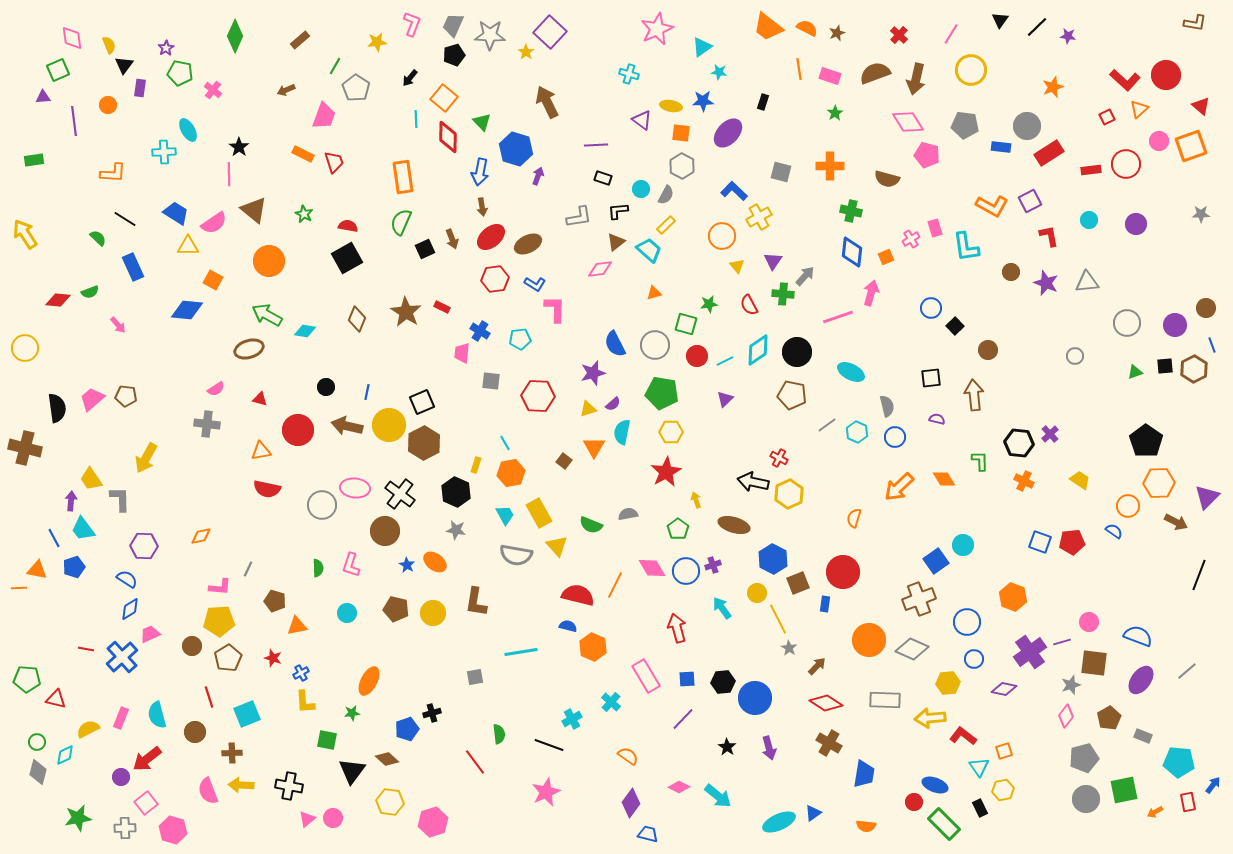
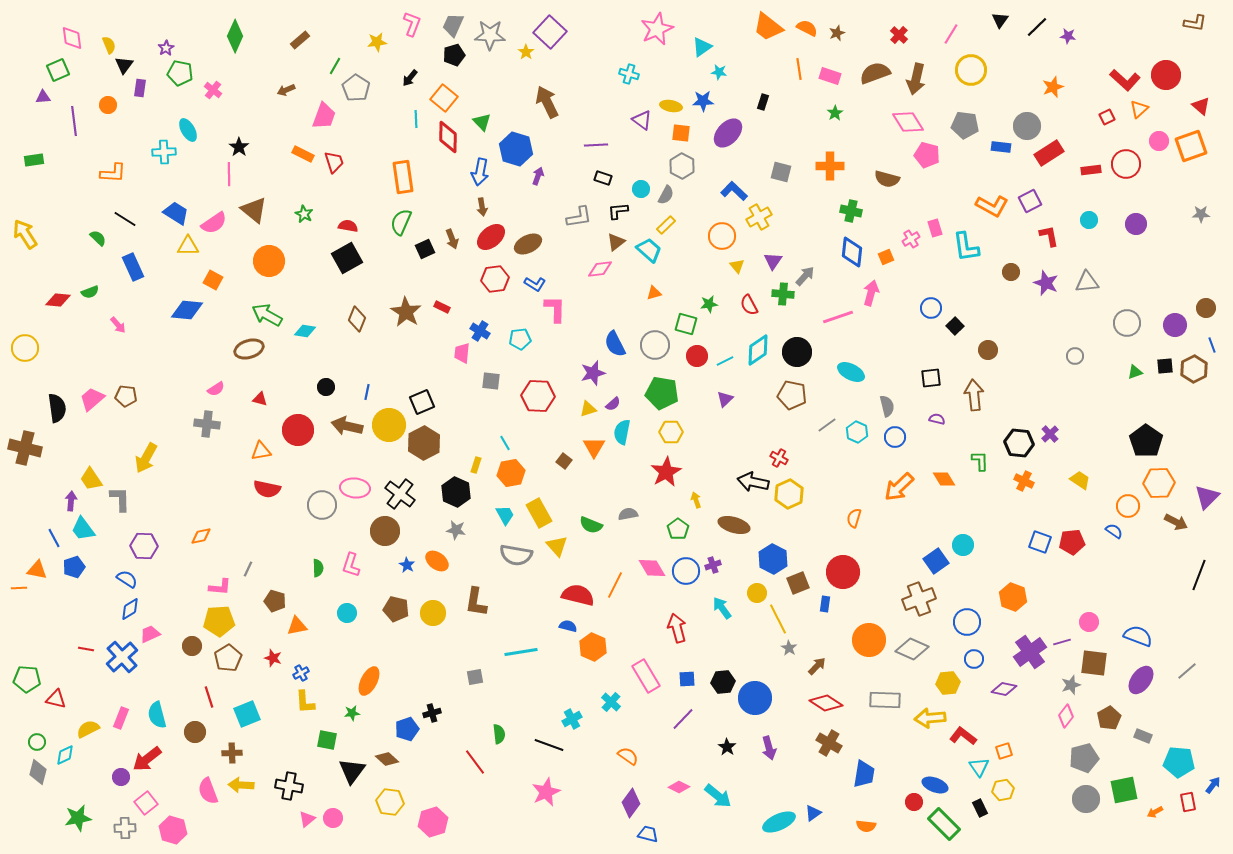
orange ellipse at (435, 562): moved 2 px right, 1 px up
